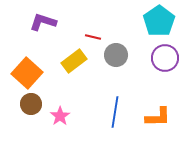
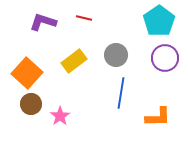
red line: moved 9 px left, 19 px up
blue line: moved 6 px right, 19 px up
